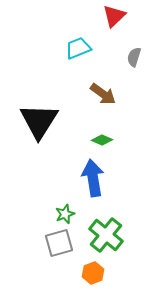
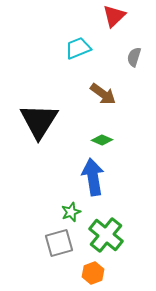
blue arrow: moved 1 px up
green star: moved 6 px right, 2 px up
